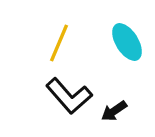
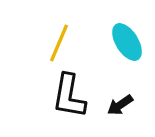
black L-shape: rotated 51 degrees clockwise
black arrow: moved 6 px right, 6 px up
